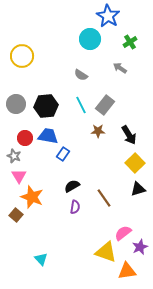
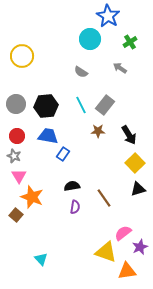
gray semicircle: moved 3 px up
red circle: moved 8 px left, 2 px up
black semicircle: rotated 21 degrees clockwise
